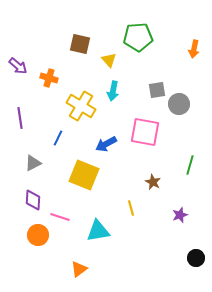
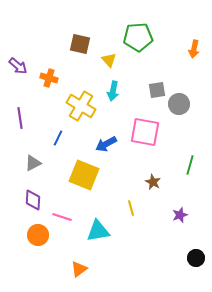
pink line: moved 2 px right
